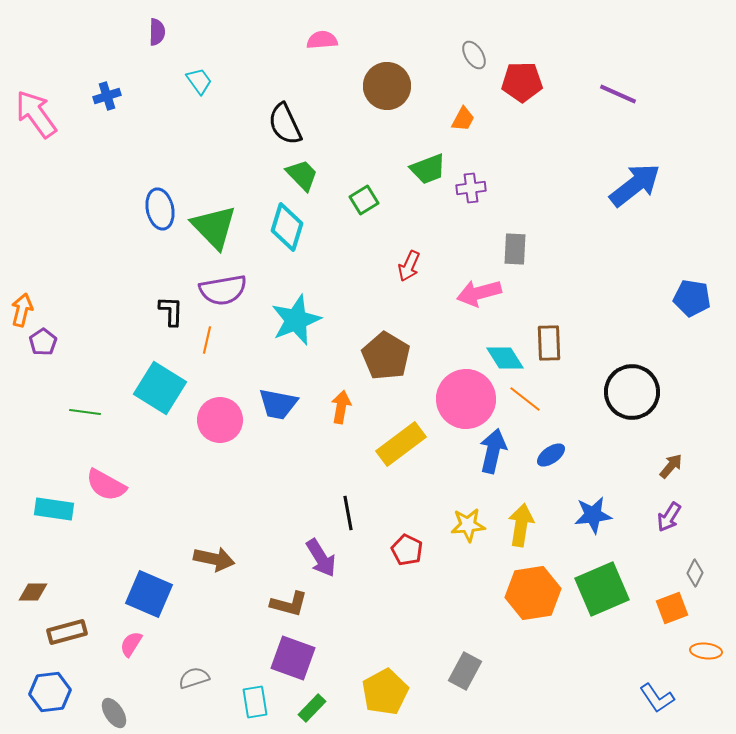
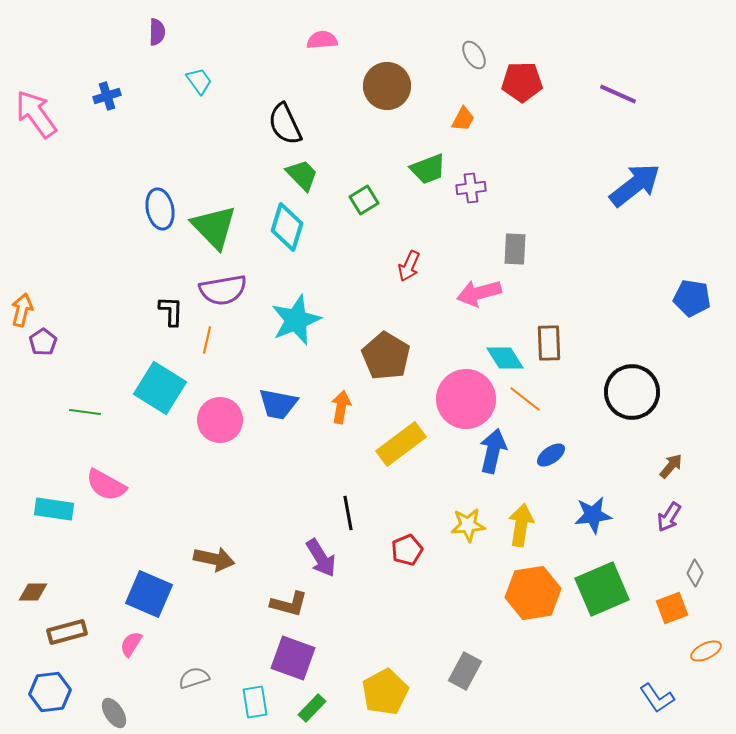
red pentagon at (407, 550): rotated 24 degrees clockwise
orange ellipse at (706, 651): rotated 32 degrees counterclockwise
